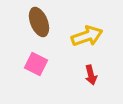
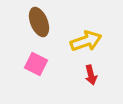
yellow arrow: moved 1 px left, 5 px down
